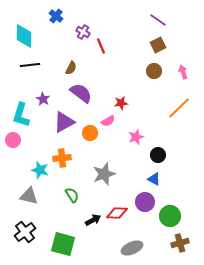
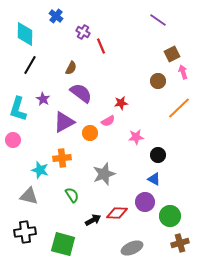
cyan diamond: moved 1 px right, 2 px up
brown square: moved 14 px right, 9 px down
black line: rotated 54 degrees counterclockwise
brown circle: moved 4 px right, 10 px down
cyan L-shape: moved 3 px left, 6 px up
pink star: rotated 14 degrees clockwise
black cross: rotated 30 degrees clockwise
